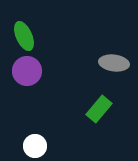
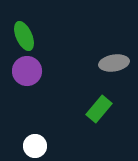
gray ellipse: rotated 16 degrees counterclockwise
